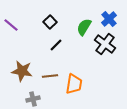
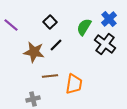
brown star: moved 12 px right, 19 px up
